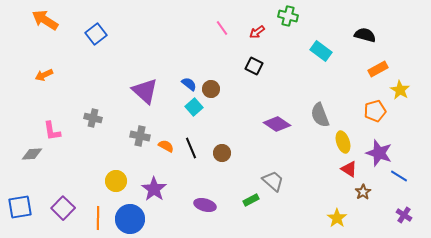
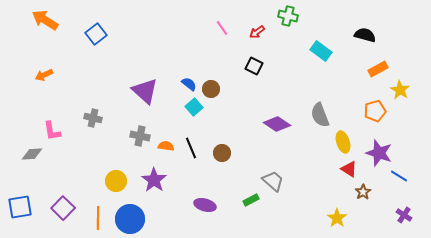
orange semicircle at (166, 146): rotated 21 degrees counterclockwise
purple star at (154, 189): moved 9 px up
